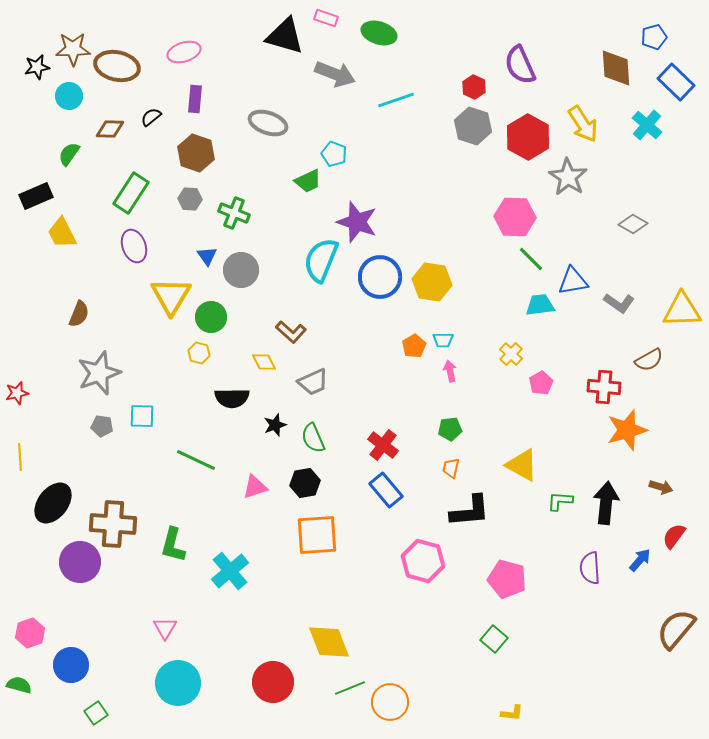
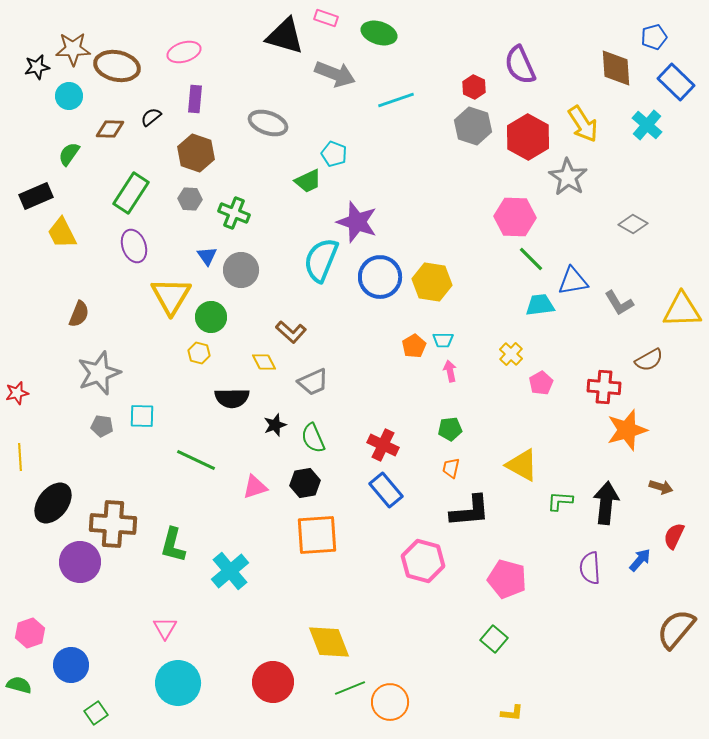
gray L-shape at (619, 303): rotated 24 degrees clockwise
red cross at (383, 445): rotated 12 degrees counterclockwise
red semicircle at (674, 536): rotated 12 degrees counterclockwise
